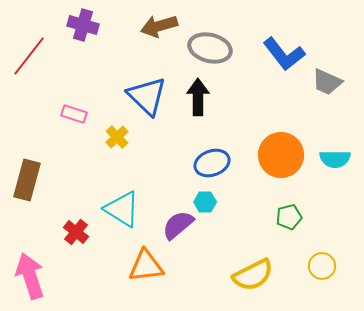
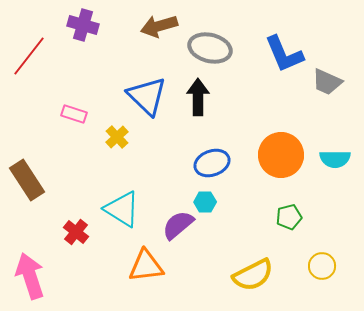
blue L-shape: rotated 15 degrees clockwise
brown rectangle: rotated 48 degrees counterclockwise
